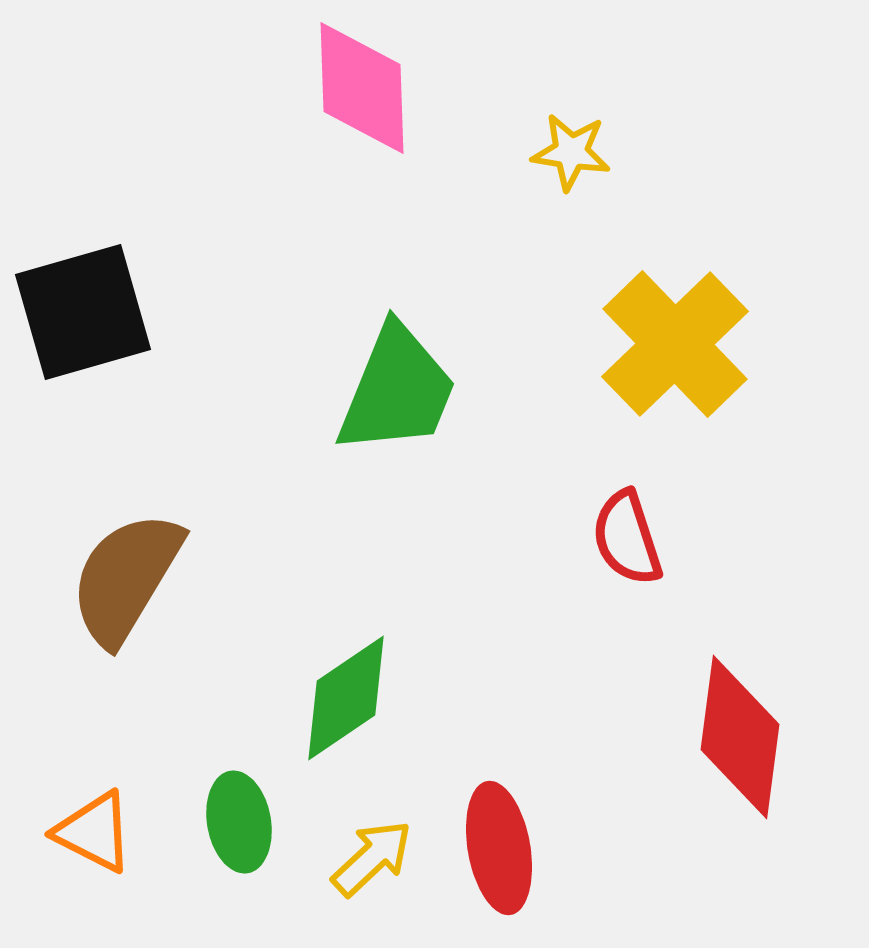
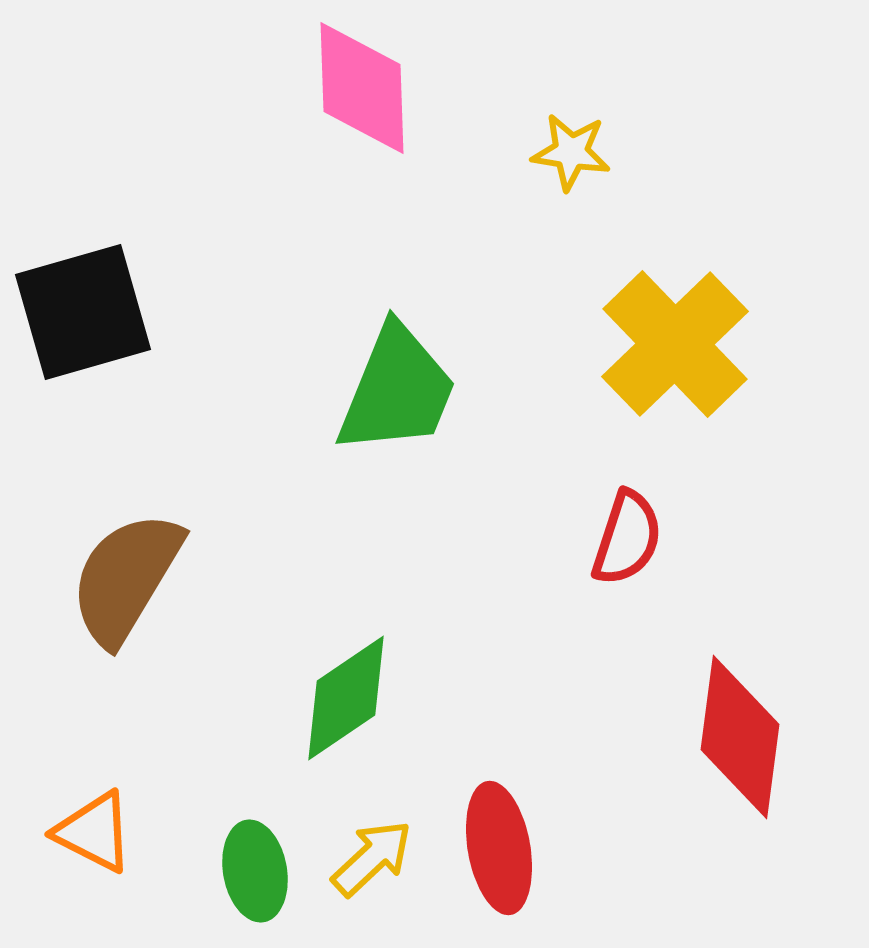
red semicircle: rotated 144 degrees counterclockwise
green ellipse: moved 16 px right, 49 px down
